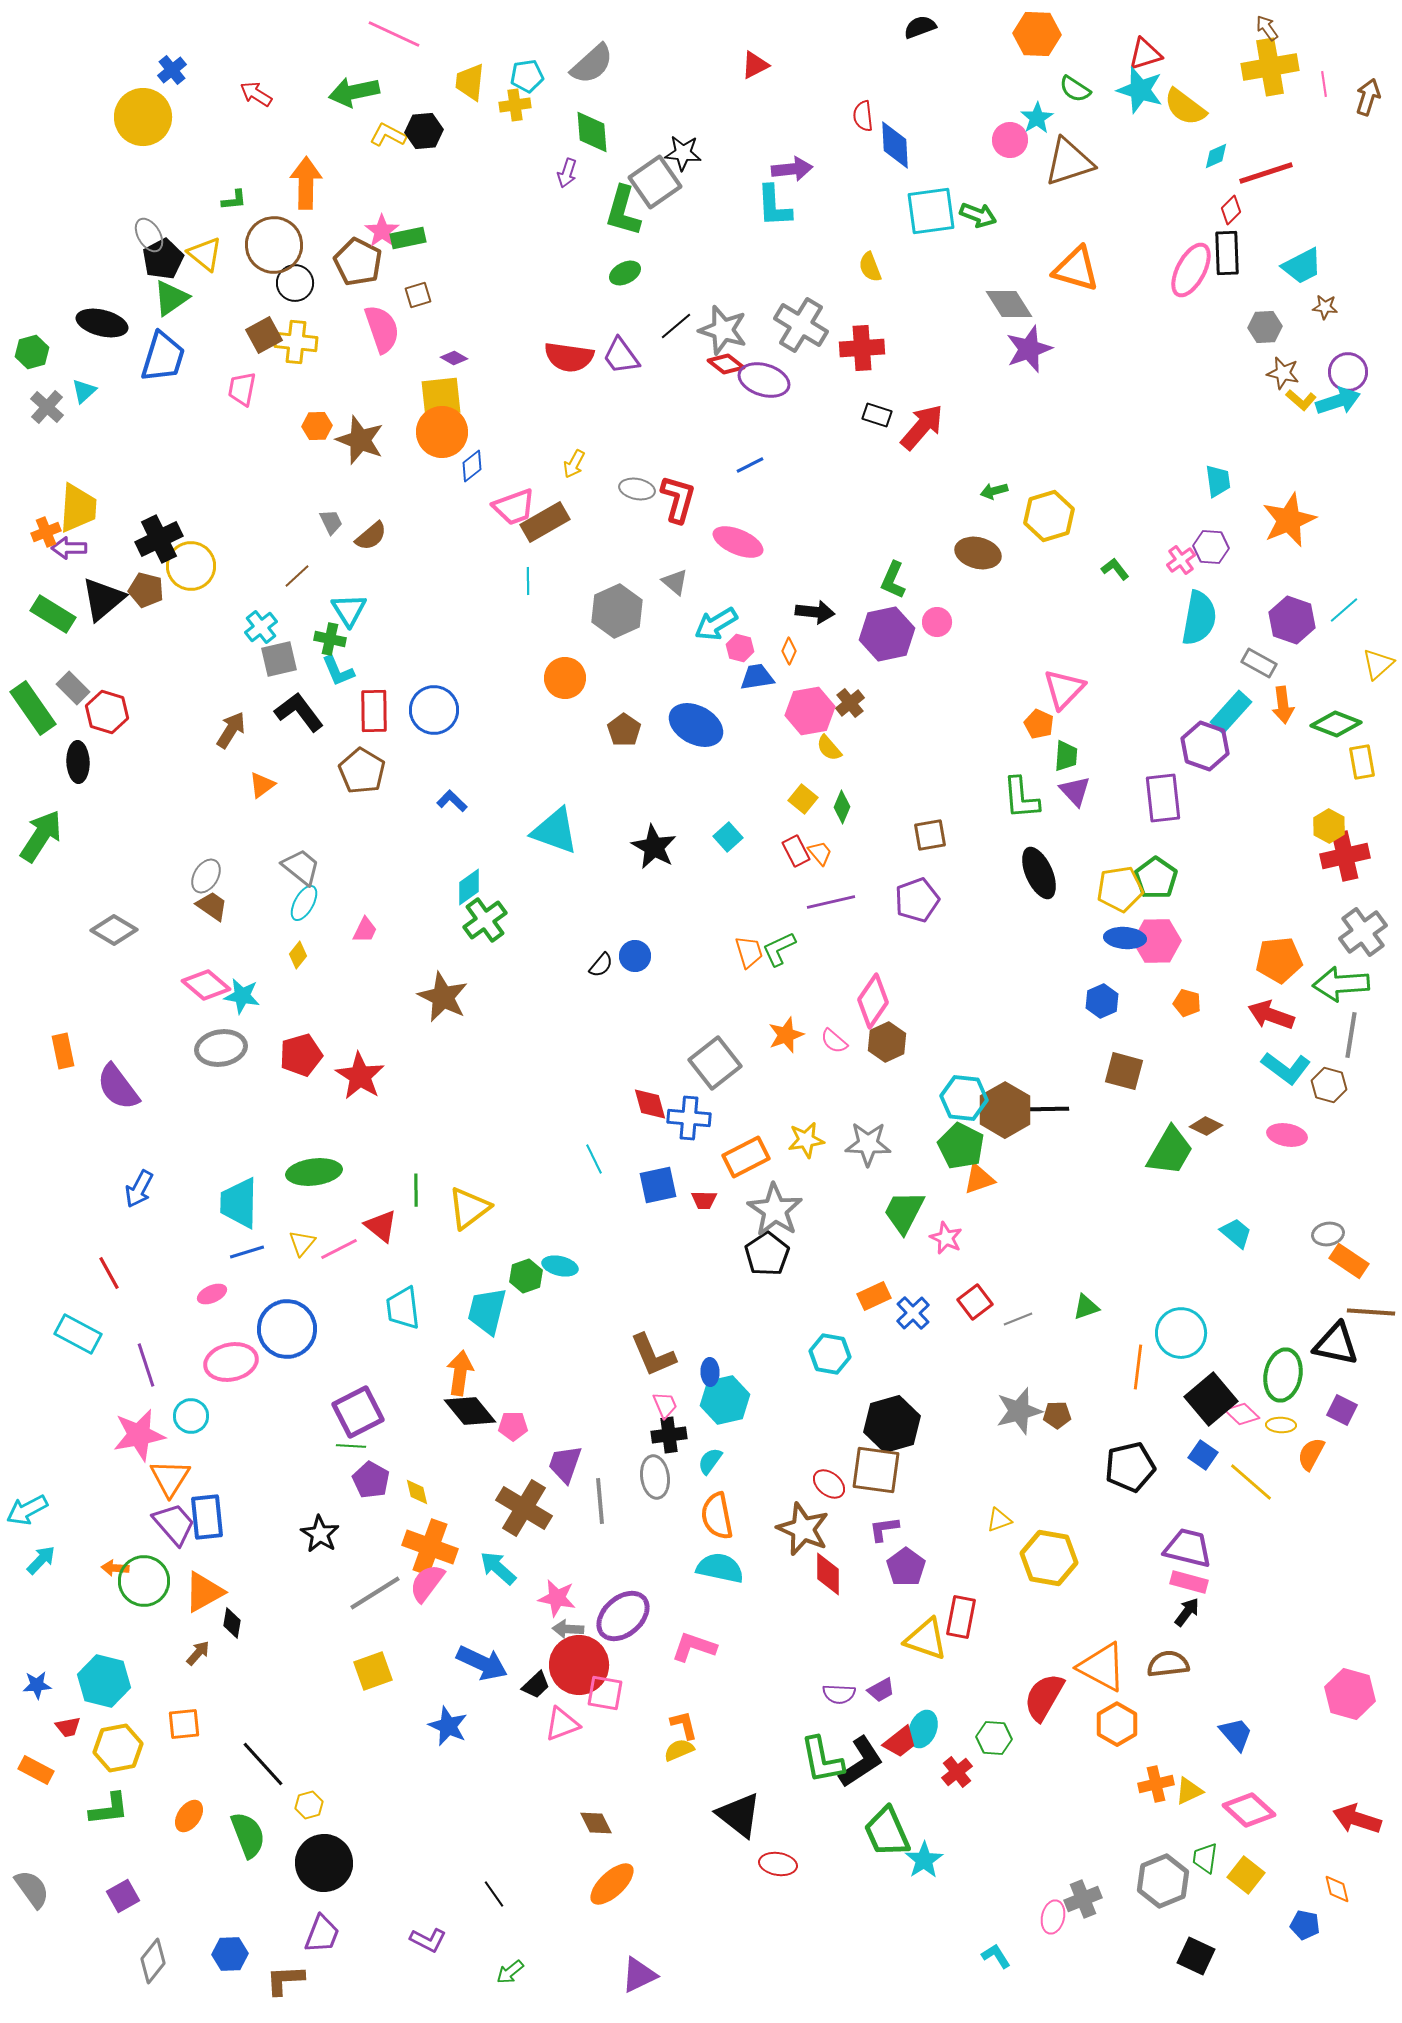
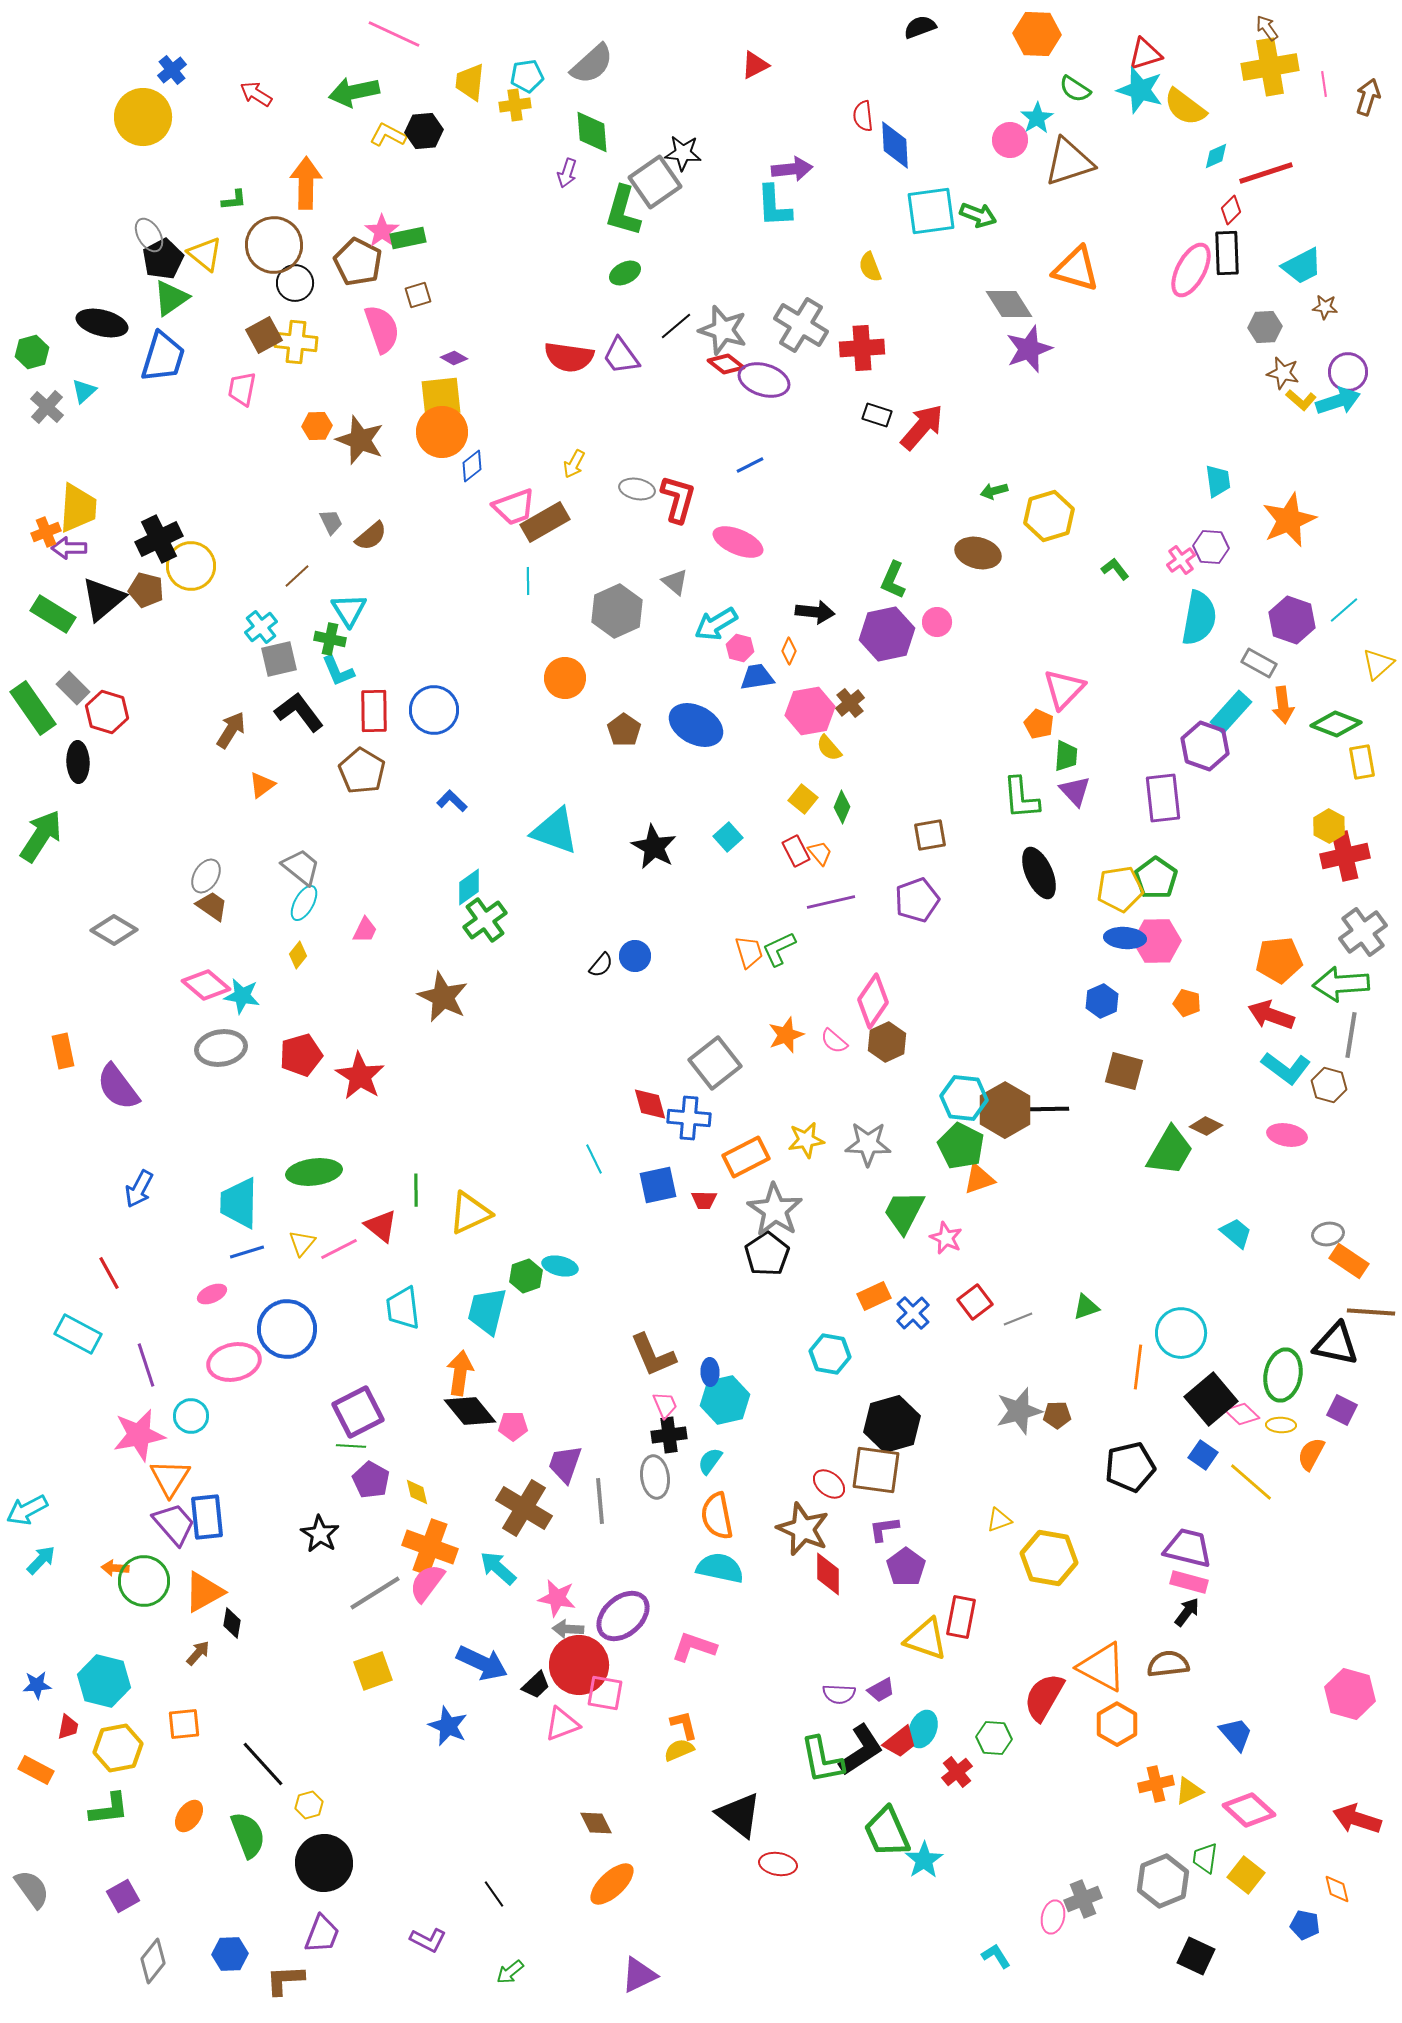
yellow triangle at (469, 1208): moved 1 px right, 5 px down; rotated 12 degrees clockwise
pink ellipse at (231, 1362): moved 3 px right
red trapezoid at (68, 1727): rotated 68 degrees counterclockwise
black L-shape at (861, 1762): moved 12 px up
